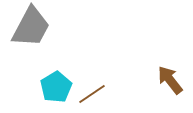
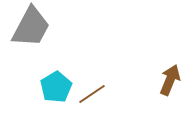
brown arrow: rotated 60 degrees clockwise
